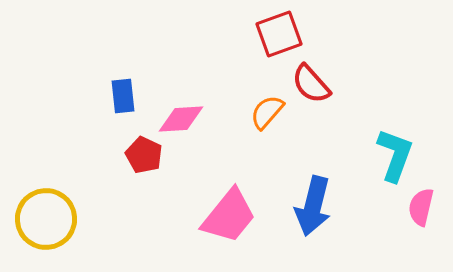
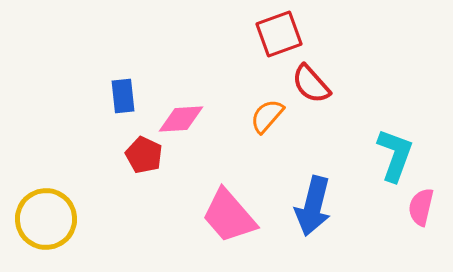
orange semicircle: moved 4 px down
pink trapezoid: rotated 100 degrees clockwise
